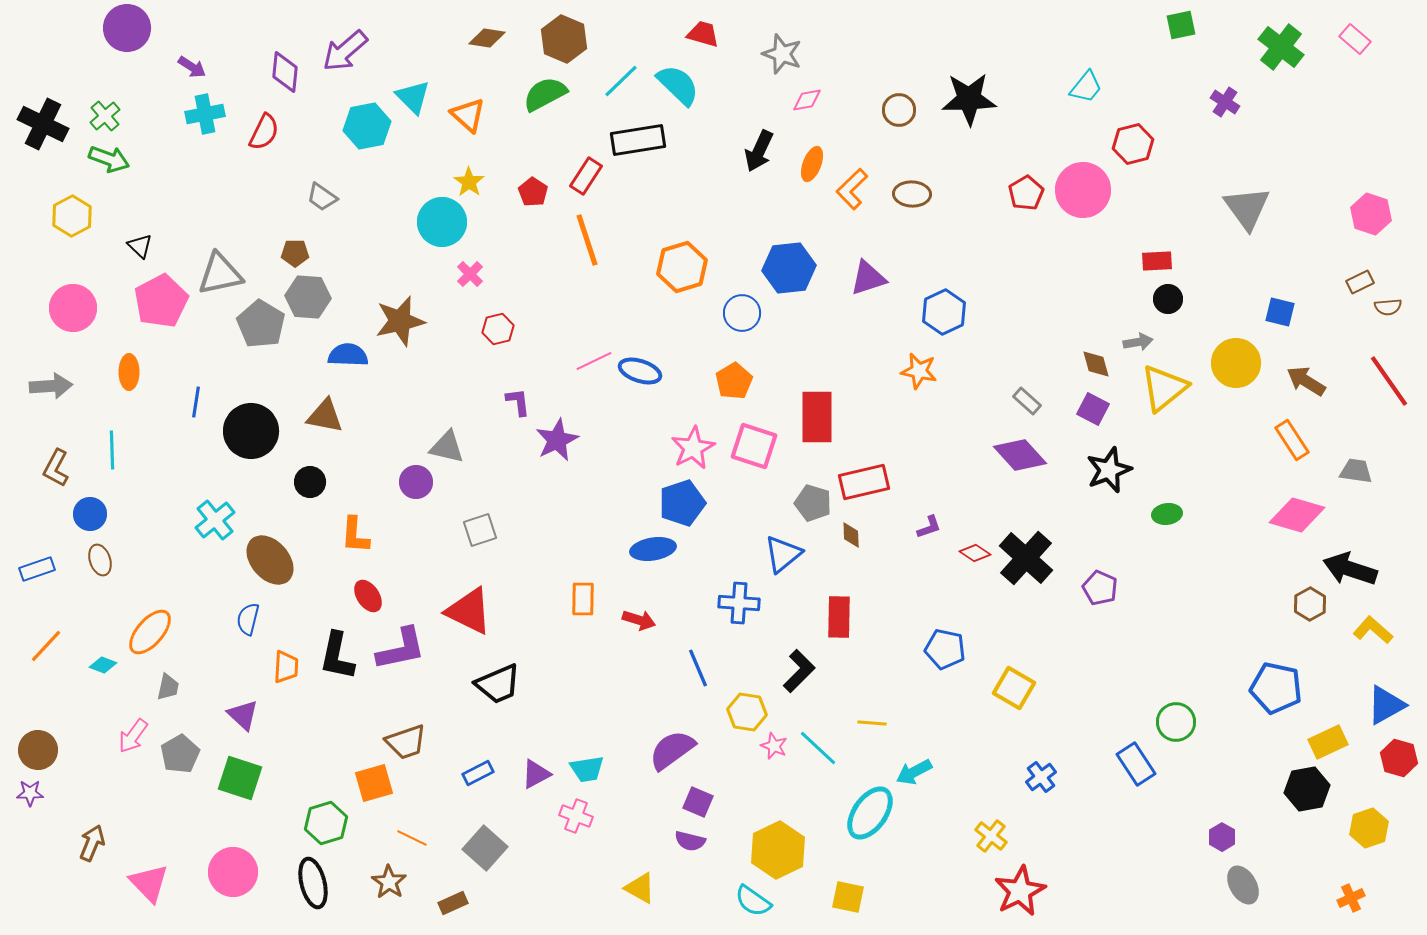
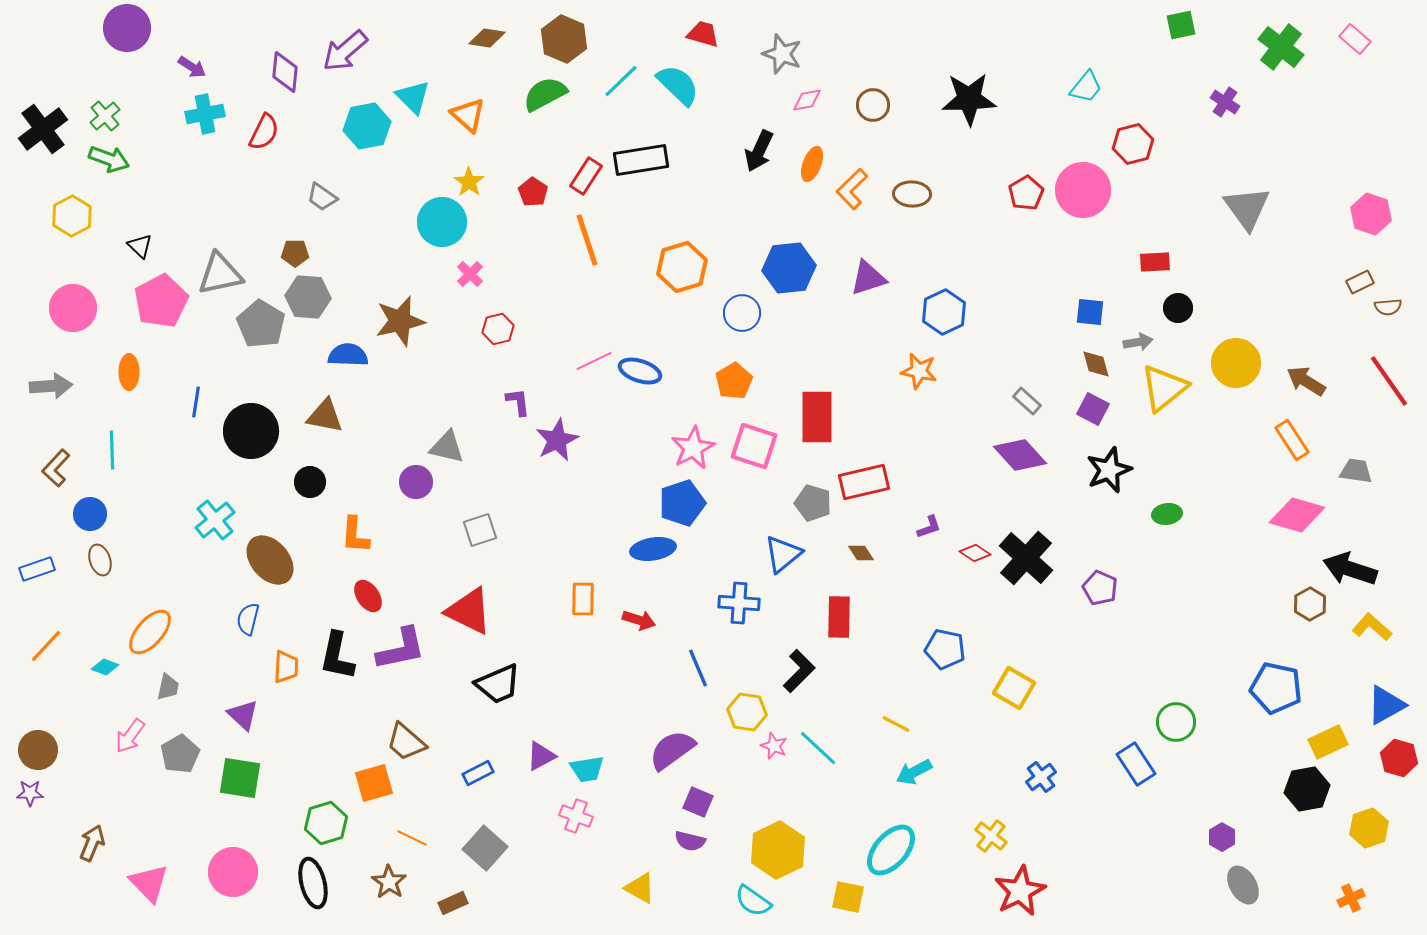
brown circle at (899, 110): moved 26 px left, 5 px up
black cross at (43, 124): moved 5 px down; rotated 27 degrees clockwise
black rectangle at (638, 140): moved 3 px right, 20 px down
red rectangle at (1157, 261): moved 2 px left, 1 px down
black circle at (1168, 299): moved 10 px right, 9 px down
blue square at (1280, 312): moved 190 px left; rotated 8 degrees counterclockwise
brown L-shape at (56, 468): rotated 15 degrees clockwise
brown diamond at (851, 535): moved 10 px right, 18 px down; rotated 32 degrees counterclockwise
yellow L-shape at (1373, 630): moved 1 px left, 3 px up
cyan diamond at (103, 665): moved 2 px right, 2 px down
yellow line at (872, 723): moved 24 px right, 1 px down; rotated 24 degrees clockwise
pink arrow at (133, 736): moved 3 px left
brown trapezoid at (406, 742): rotated 60 degrees clockwise
purple triangle at (536, 774): moved 5 px right, 18 px up
green square at (240, 778): rotated 9 degrees counterclockwise
cyan ellipse at (870, 813): moved 21 px right, 37 px down; rotated 6 degrees clockwise
